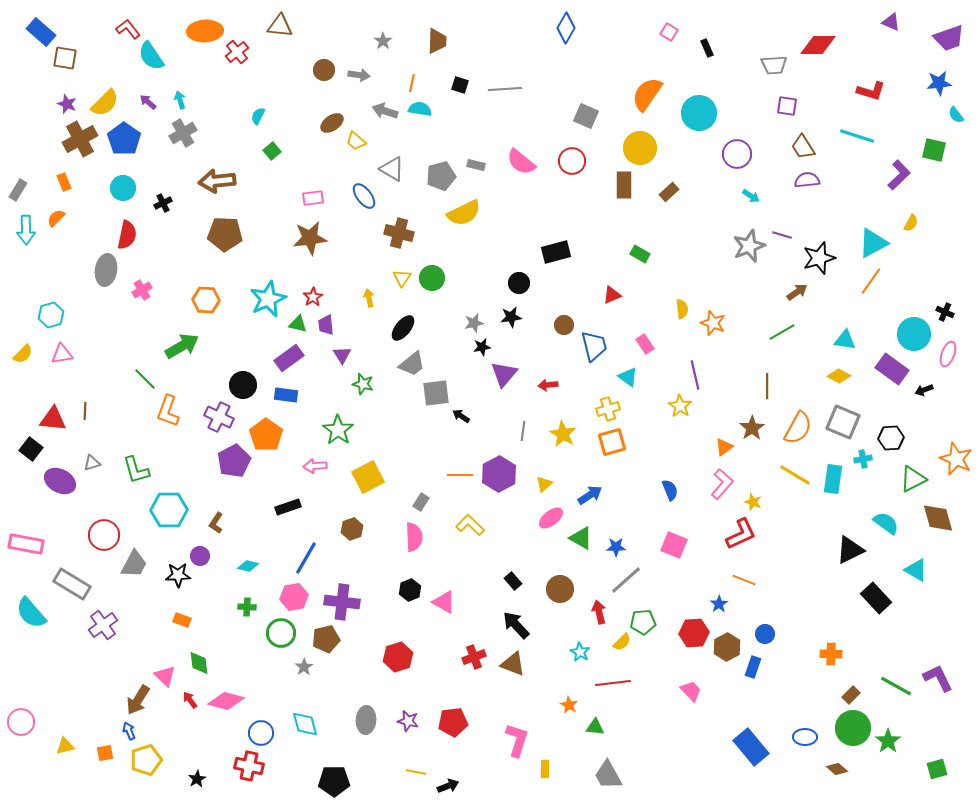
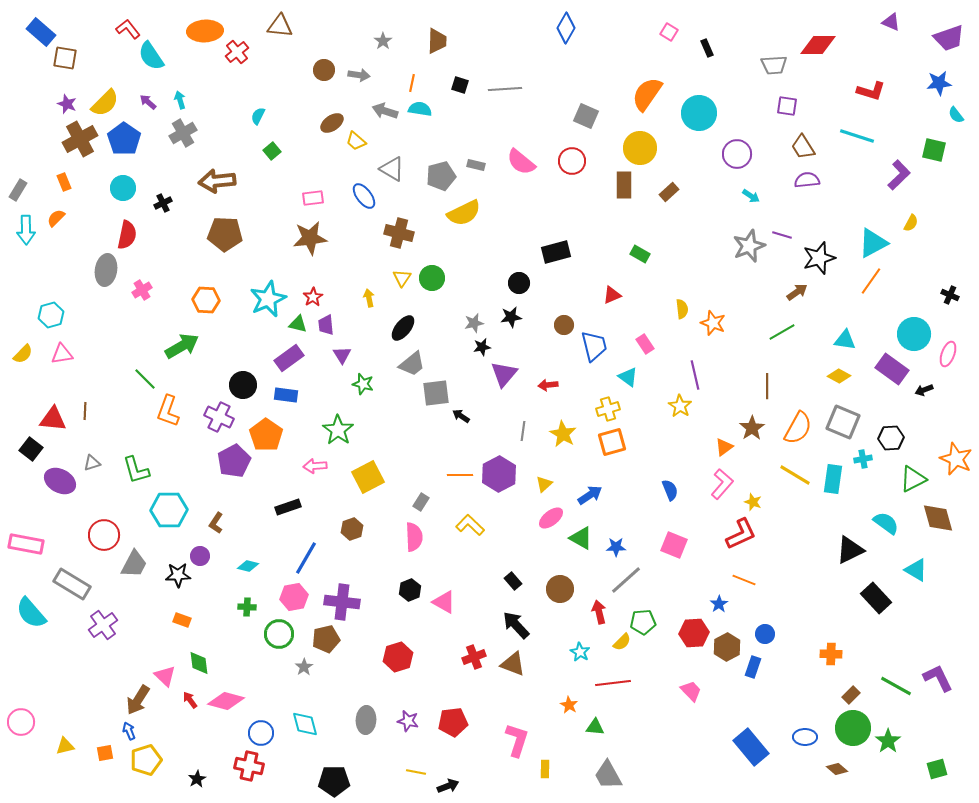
black cross at (945, 312): moved 5 px right, 17 px up
green circle at (281, 633): moved 2 px left, 1 px down
